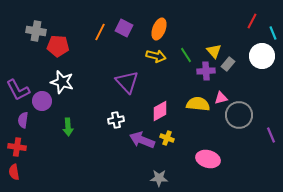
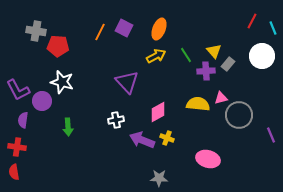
cyan line: moved 5 px up
yellow arrow: rotated 42 degrees counterclockwise
pink diamond: moved 2 px left, 1 px down
